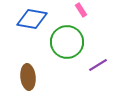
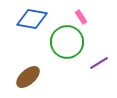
pink rectangle: moved 7 px down
purple line: moved 1 px right, 2 px up
brown ellipse: rotated 55 degrees clockwise
